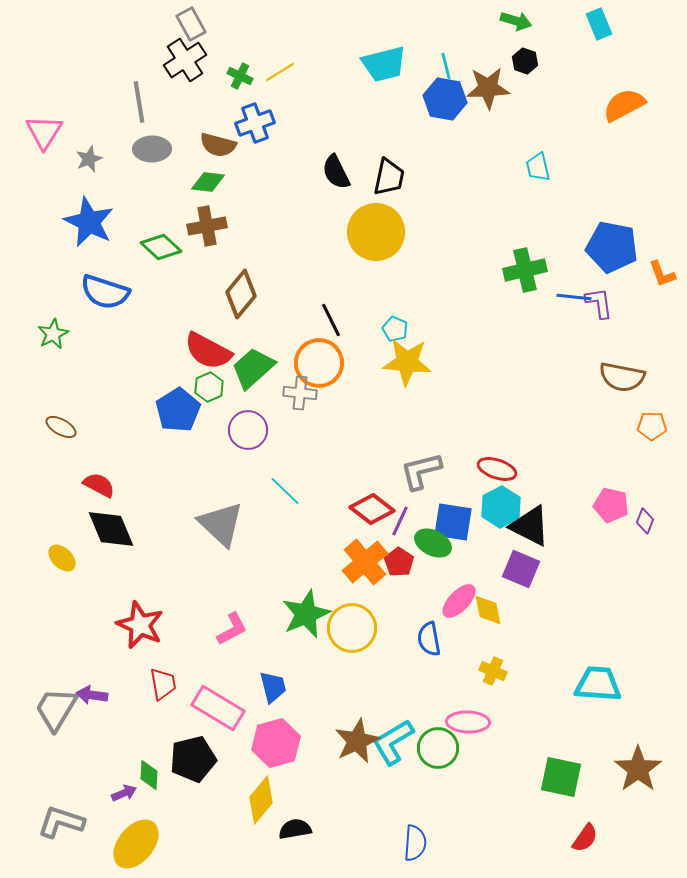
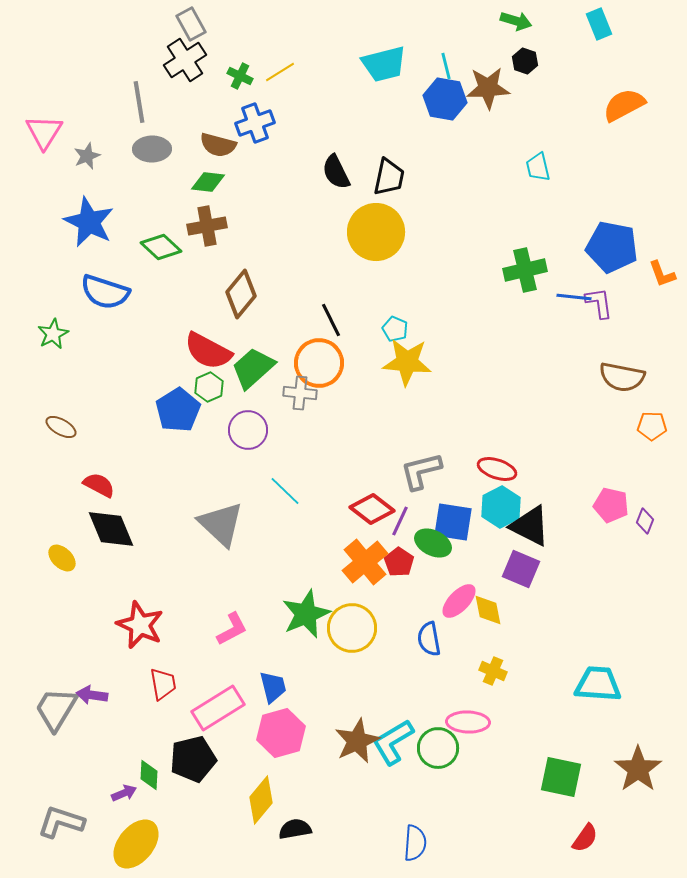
gray star at (89, 159): moved 2 px left, 3 px up
pink rectangle at (218, 708): rotated 63 degrees counterclockwise
pink hexagon at (276, 743): moved 5 px right, 10 px up
